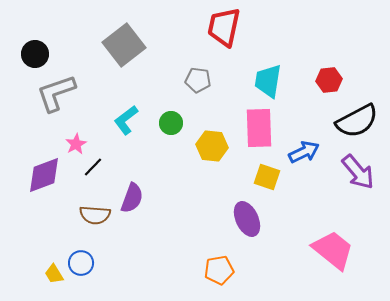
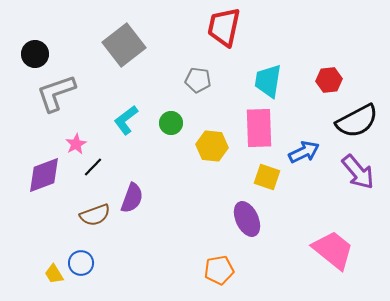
brown semicircle: rotated 24 degrees counterclockwise
